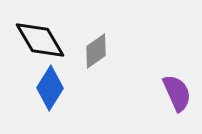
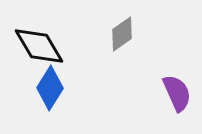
black diamond: moved 1 px left, 6 px down
gray diamond: moved 26 px right, 17 px up
